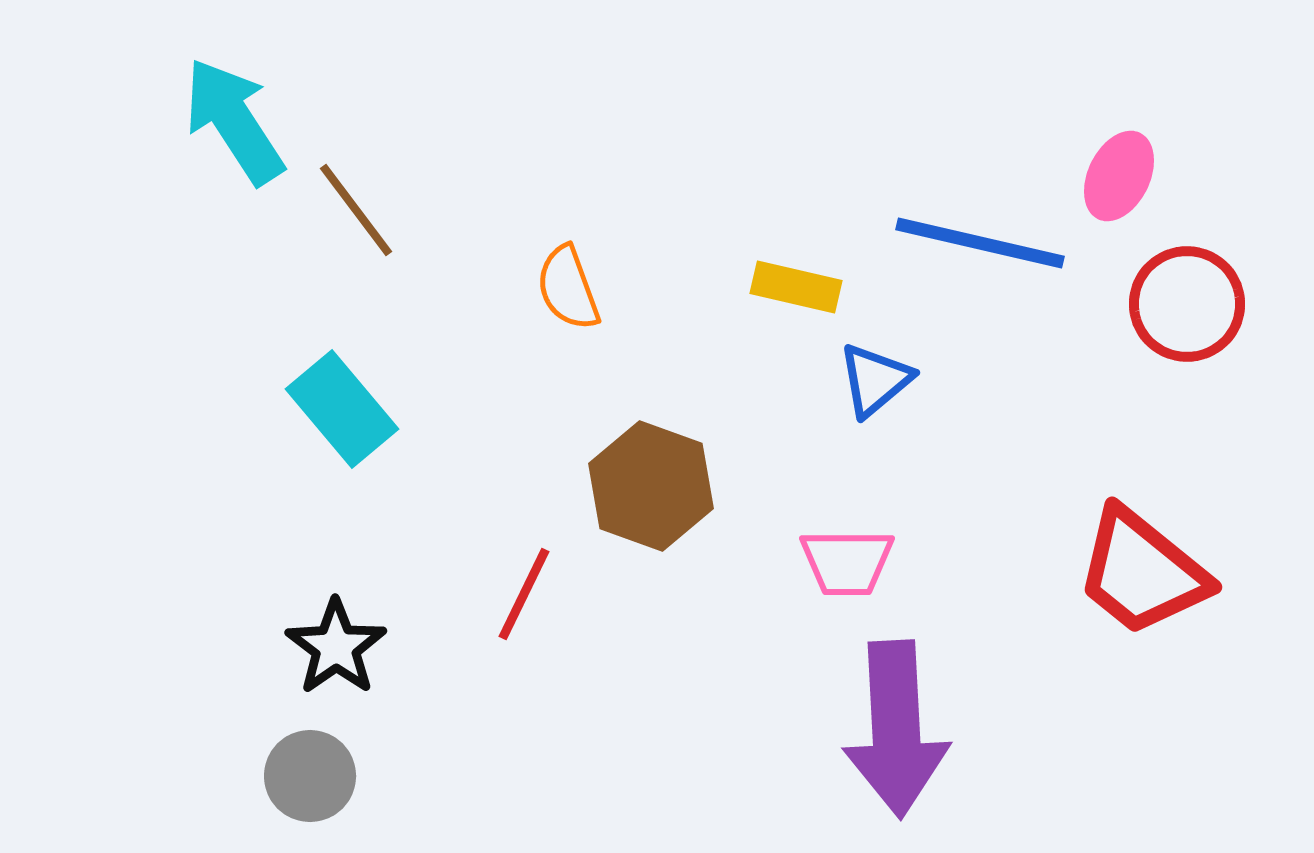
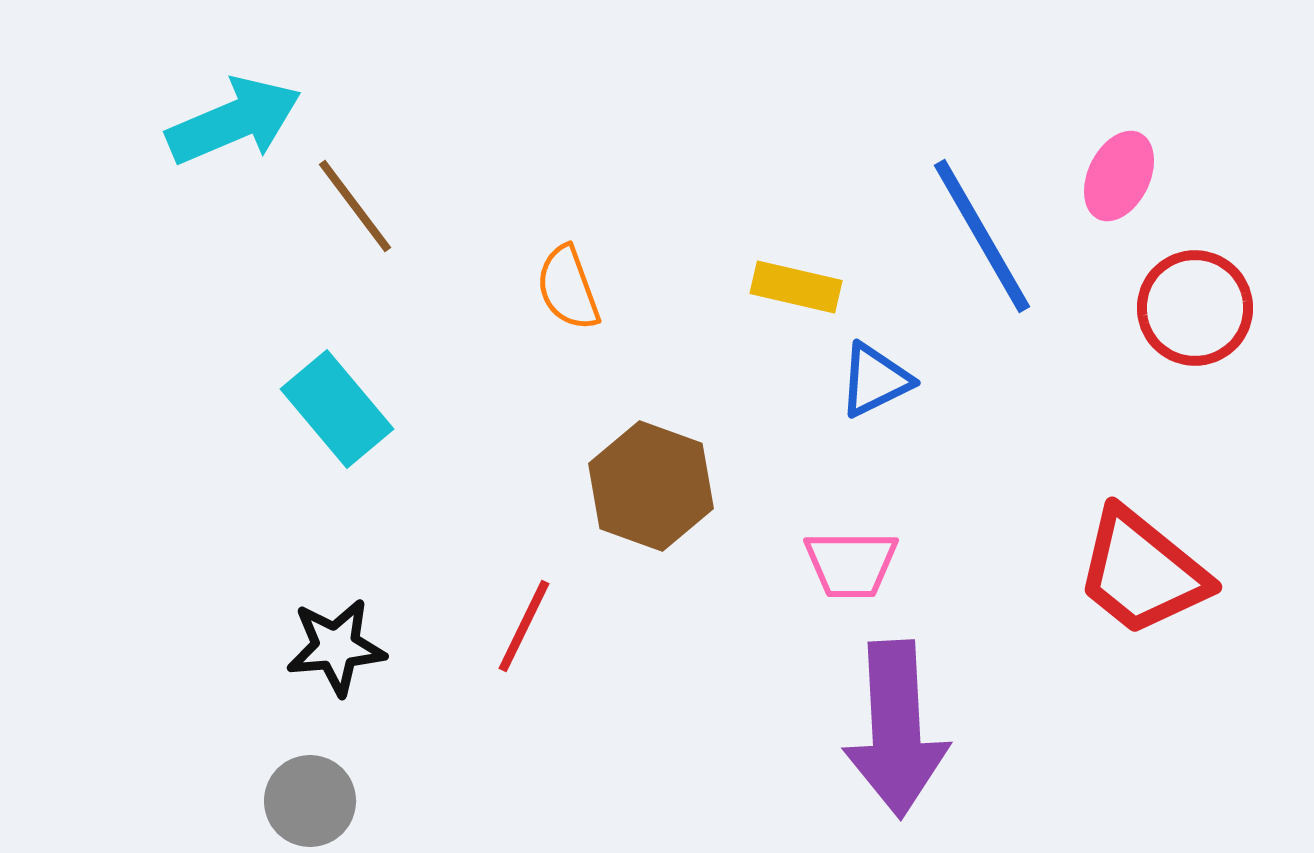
cyan arrow: rotated 100 degrees clockwise
brown line: moved 1 px left, 4 px up
blue line: moved 2 px right, 7 px up; rotated 47 degrees clockwise
red circle: moved 8 px right, 4 px down
blue triangle: rotated 14 degrees clockwise
cyan rectangle: moved 5 px left
pink trapezoid: moved 4 px right, 2 px down
red line: moved 32 px down
black star: rotated 30 degrees clockwise
gray circle: moved 25 px down
